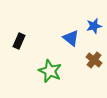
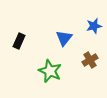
blue triangle: moved 7 px left; rotated 30 degrees clockwise
brown cross: moved 4 px left; rotated 21 degrees clockwise
